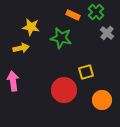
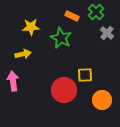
orange rectangle: moved 1 px left, 1 px down
yellow star: rotated 12 degrees counterclockwise
green star: rotated 15 degrees clockwise
yellow arrow: moved 2 px right, 6 px down
yellow square: moved 1 px left, 3 px down; rotated 14 degrees clockwise
